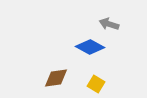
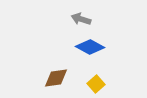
gray arrow: moved 28 px left, 5 px up
yellow square: rotated 18 degrees clockwise
